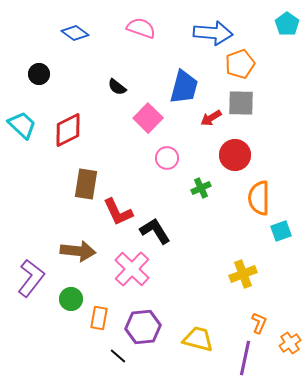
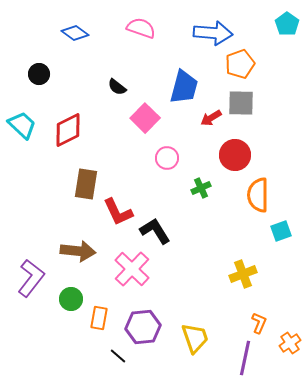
pink square: moved 3 px left
orange semicircle: moved 1 px left, 3 px up
yellow trapezoid: moved 3 px left, 1 px up; rotated 56 degrees clockwise
